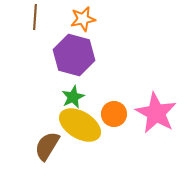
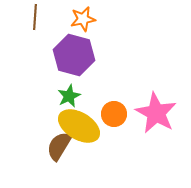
green star: moved 4 px left, 1 px up
yellow ellipse: moved 1 px left, 1 px down
brown semicircle: moved 12 px right
